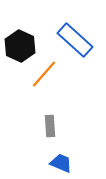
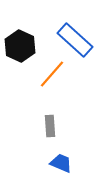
orange line: moved 8 px right
